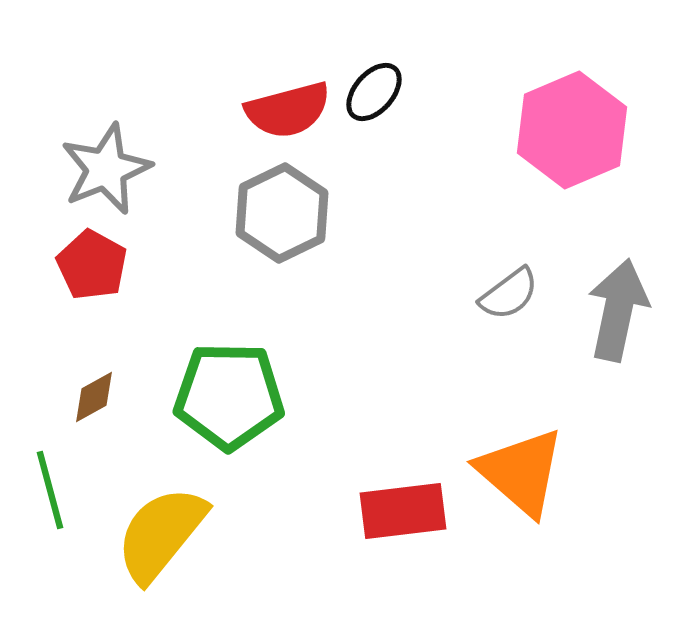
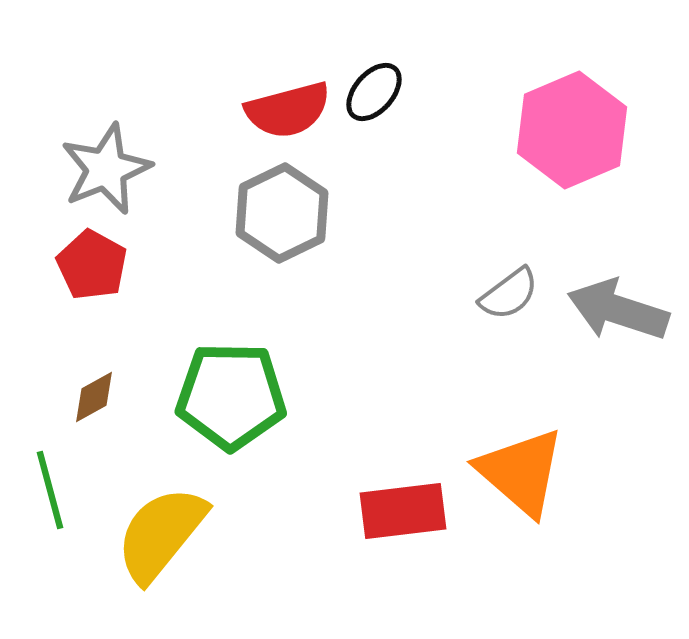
gray arrow: rotated 84 degrees counterclockwise
green pentagon: moved 2 px right
